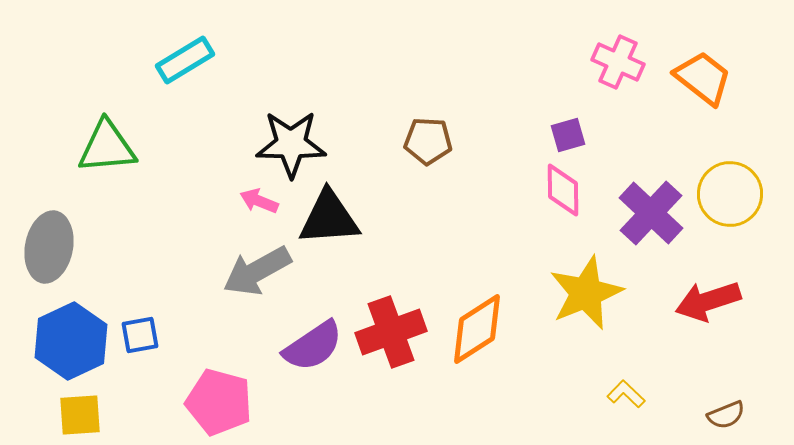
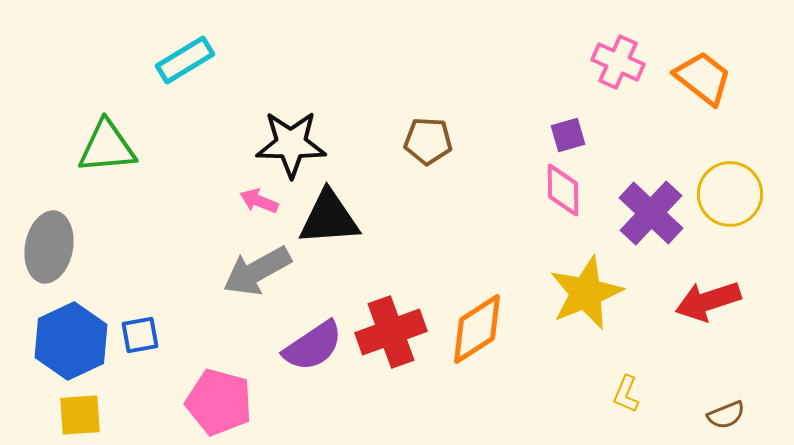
yellow L-shape: rotated 111 degrees counterclockwise
